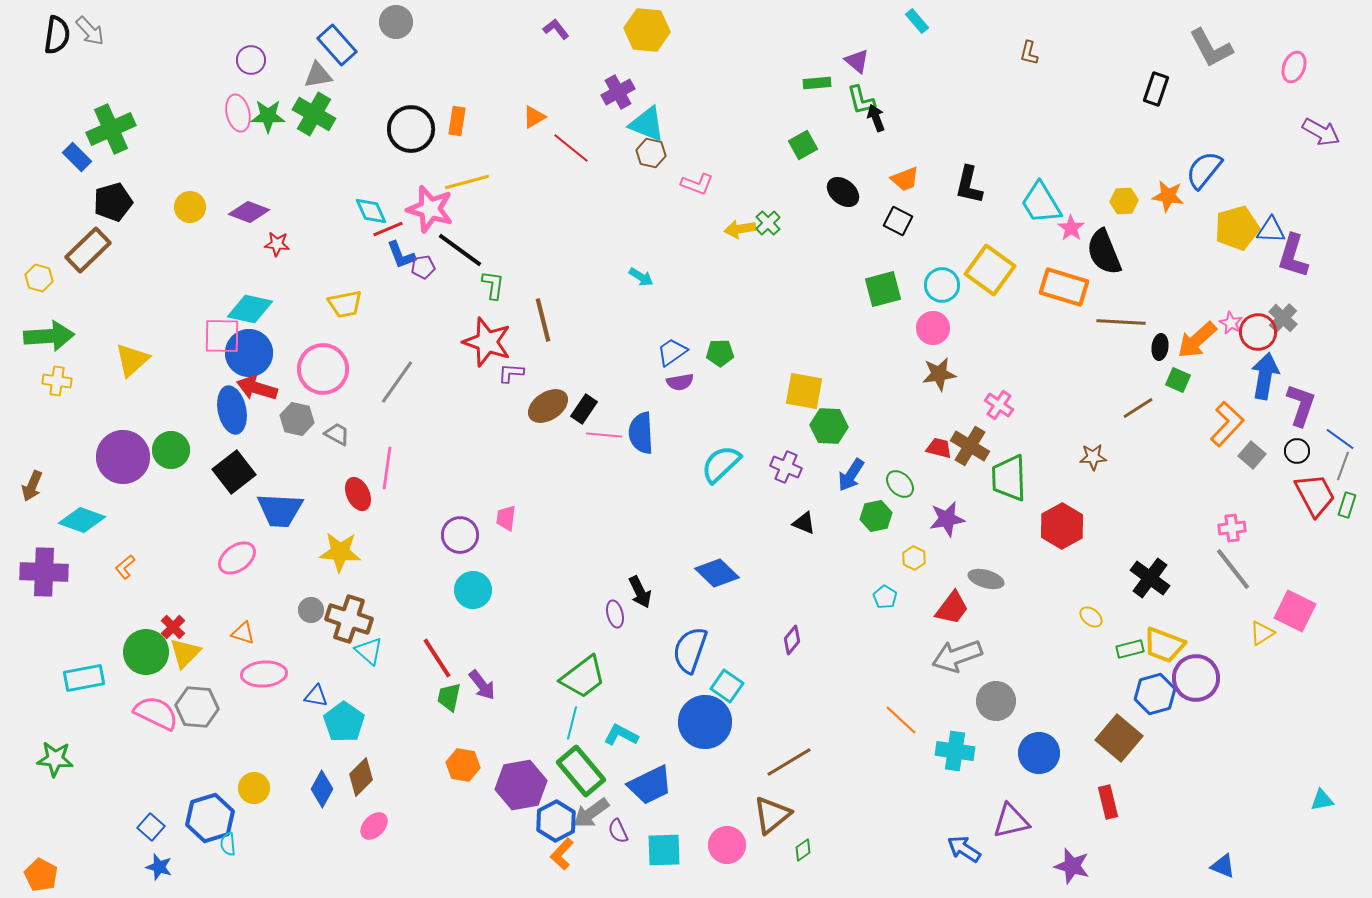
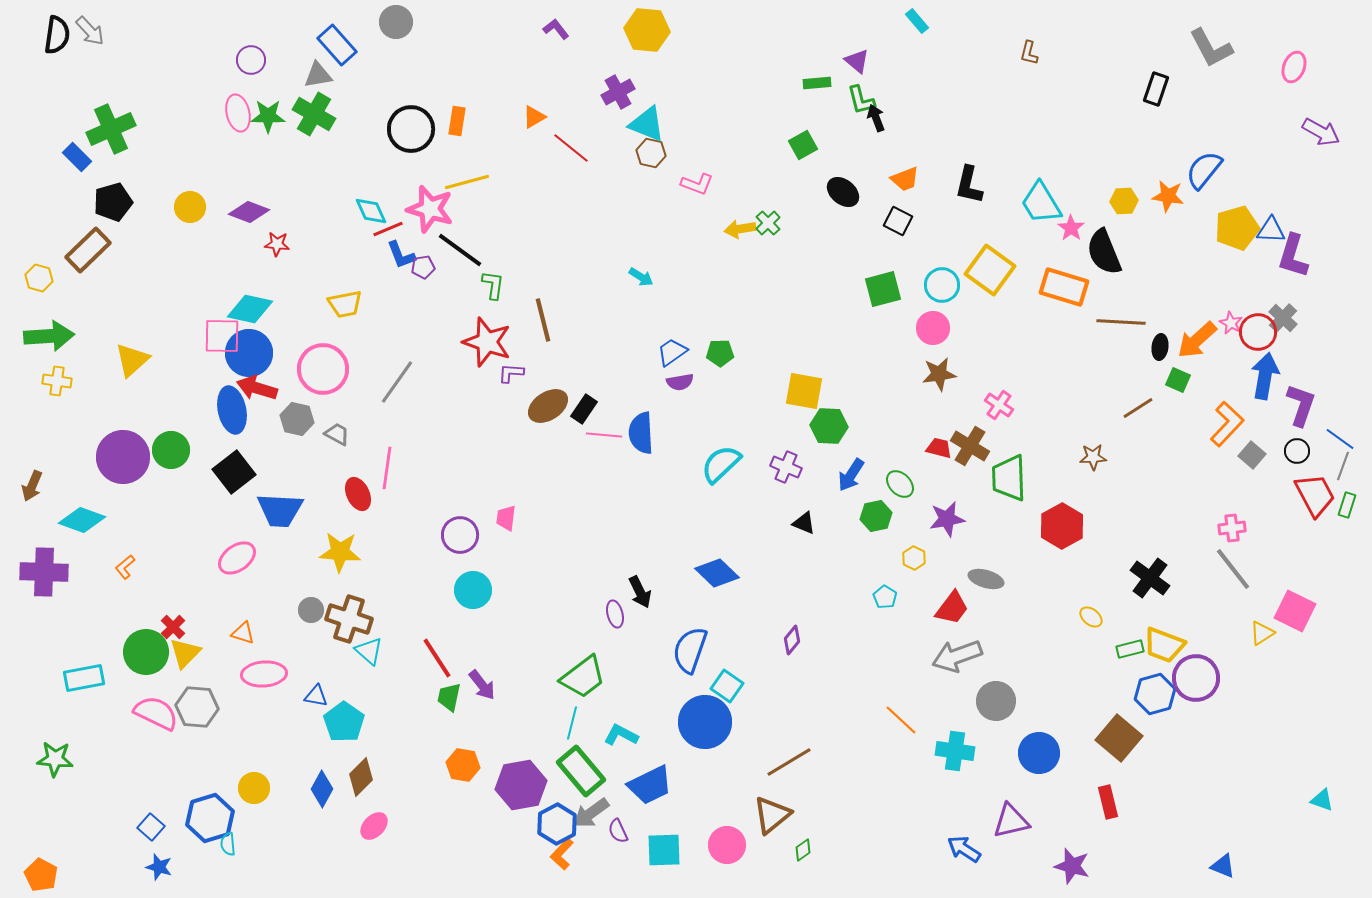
cyan triangle at (1322, 800): rotated 30 degrees clockwise
blue hexagon at (556, 821): moved 1 px right, 3 px down
